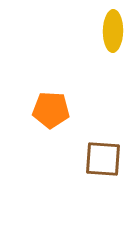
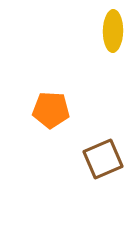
brown square: rotated 27 degrees counterclockwise
